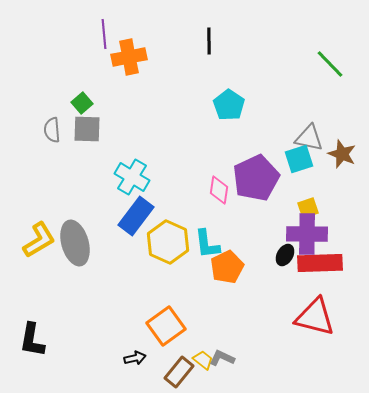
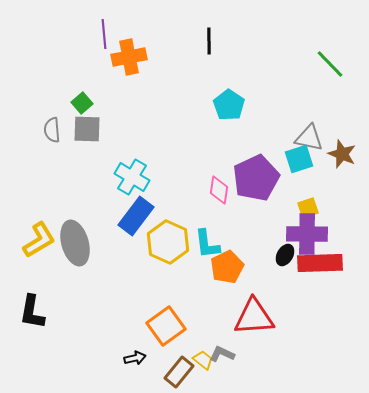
red triangle: moved 61 px left; rotated 18 degrees counterclockwise
black L-shape: moved 28 px up
gray L-shape: moved 4 px up
